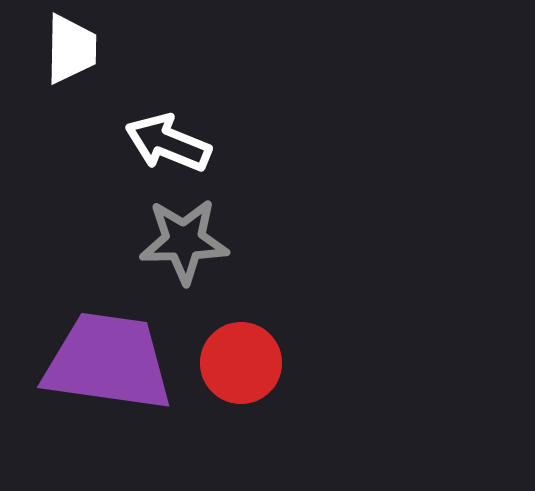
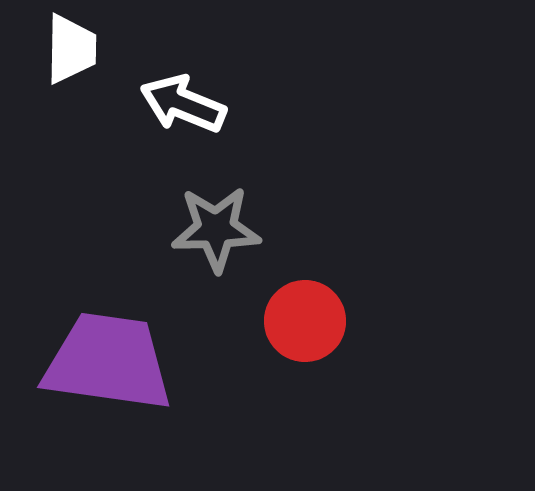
white arrow: moved 15 px right, 39 px up
gray star: moved 32 px right, 12 px up
red circle: moved 64 px right, 42 px up
